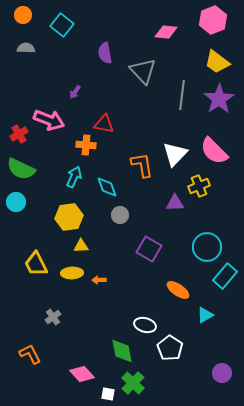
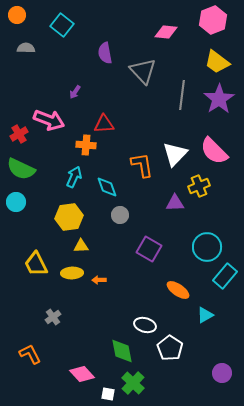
orange circle at (23, 15): moved 6 px left
red triangle at (104, 124): rotated 15 degrees counterclockwise
